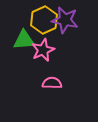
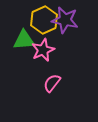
pink semicircle: rotated 54 degrees counterclockwise
